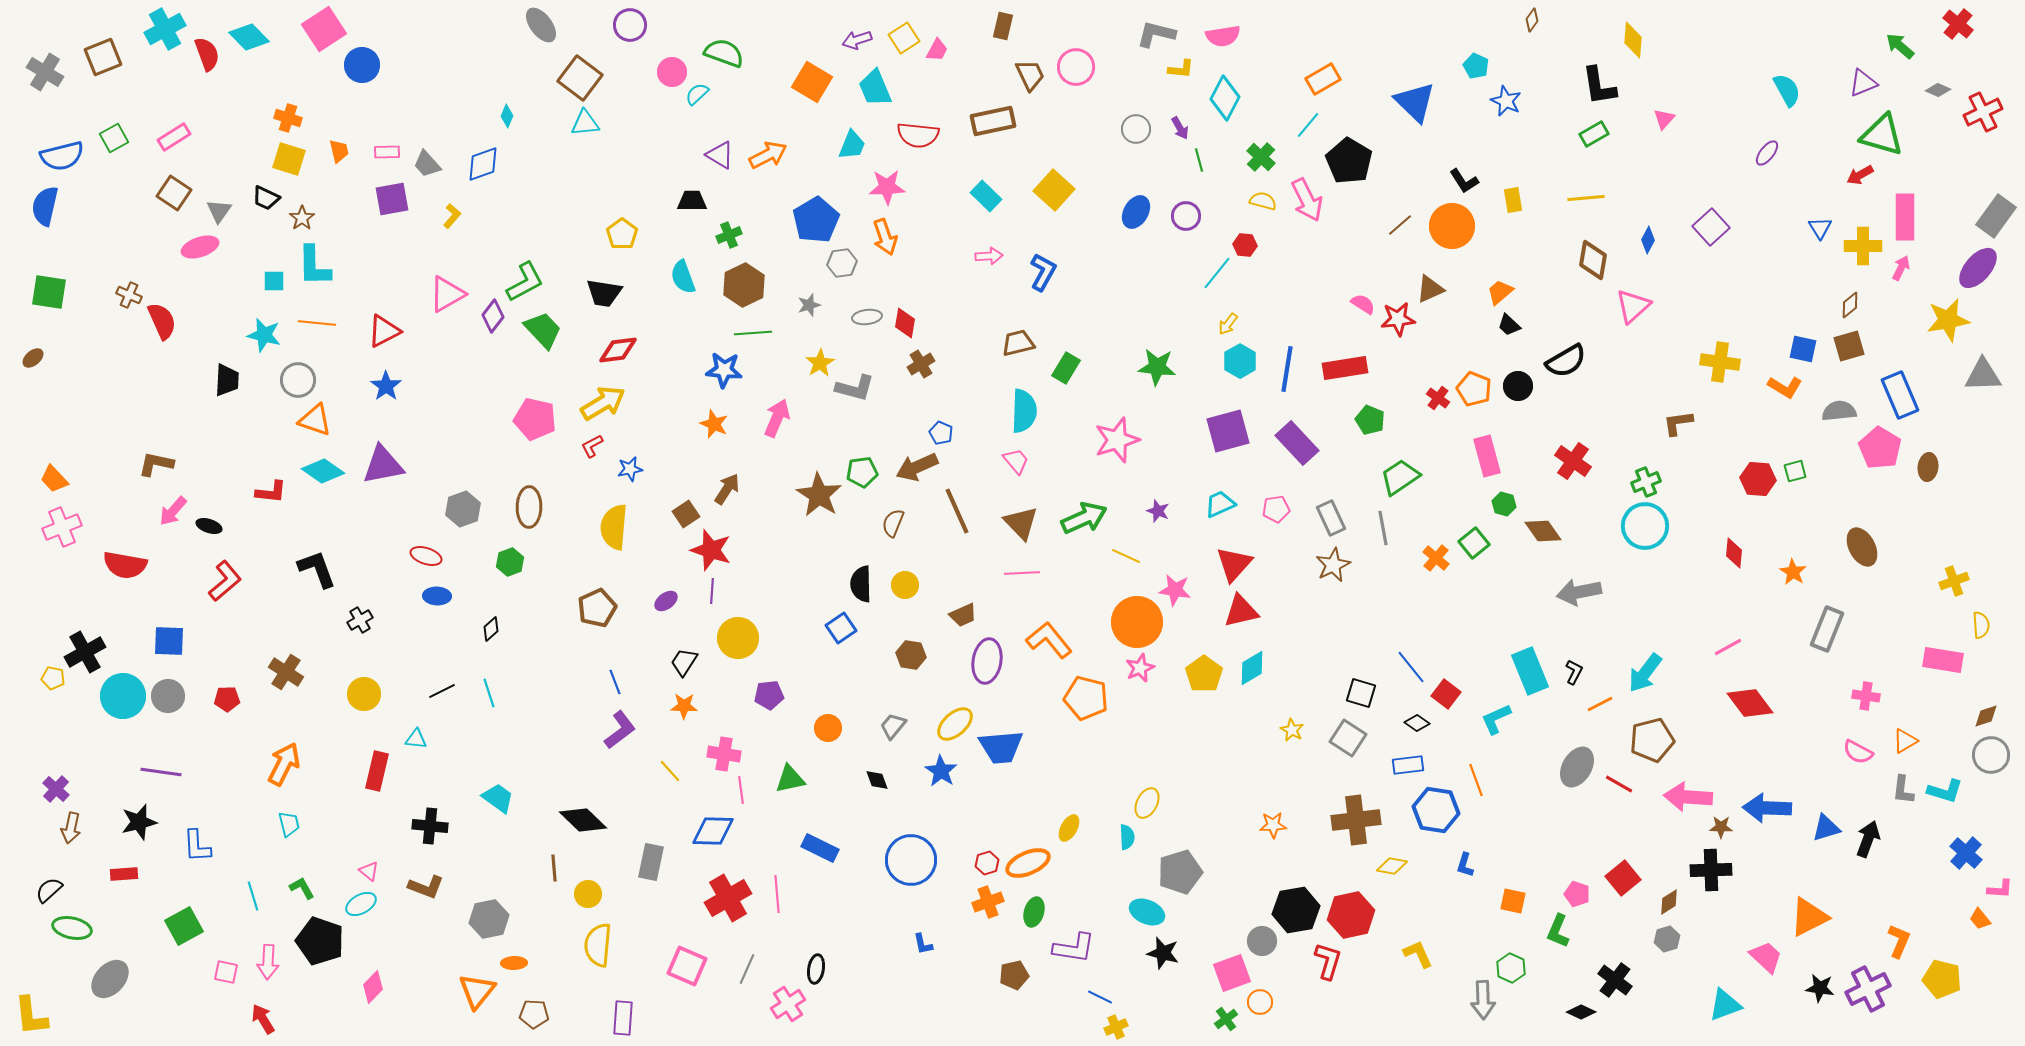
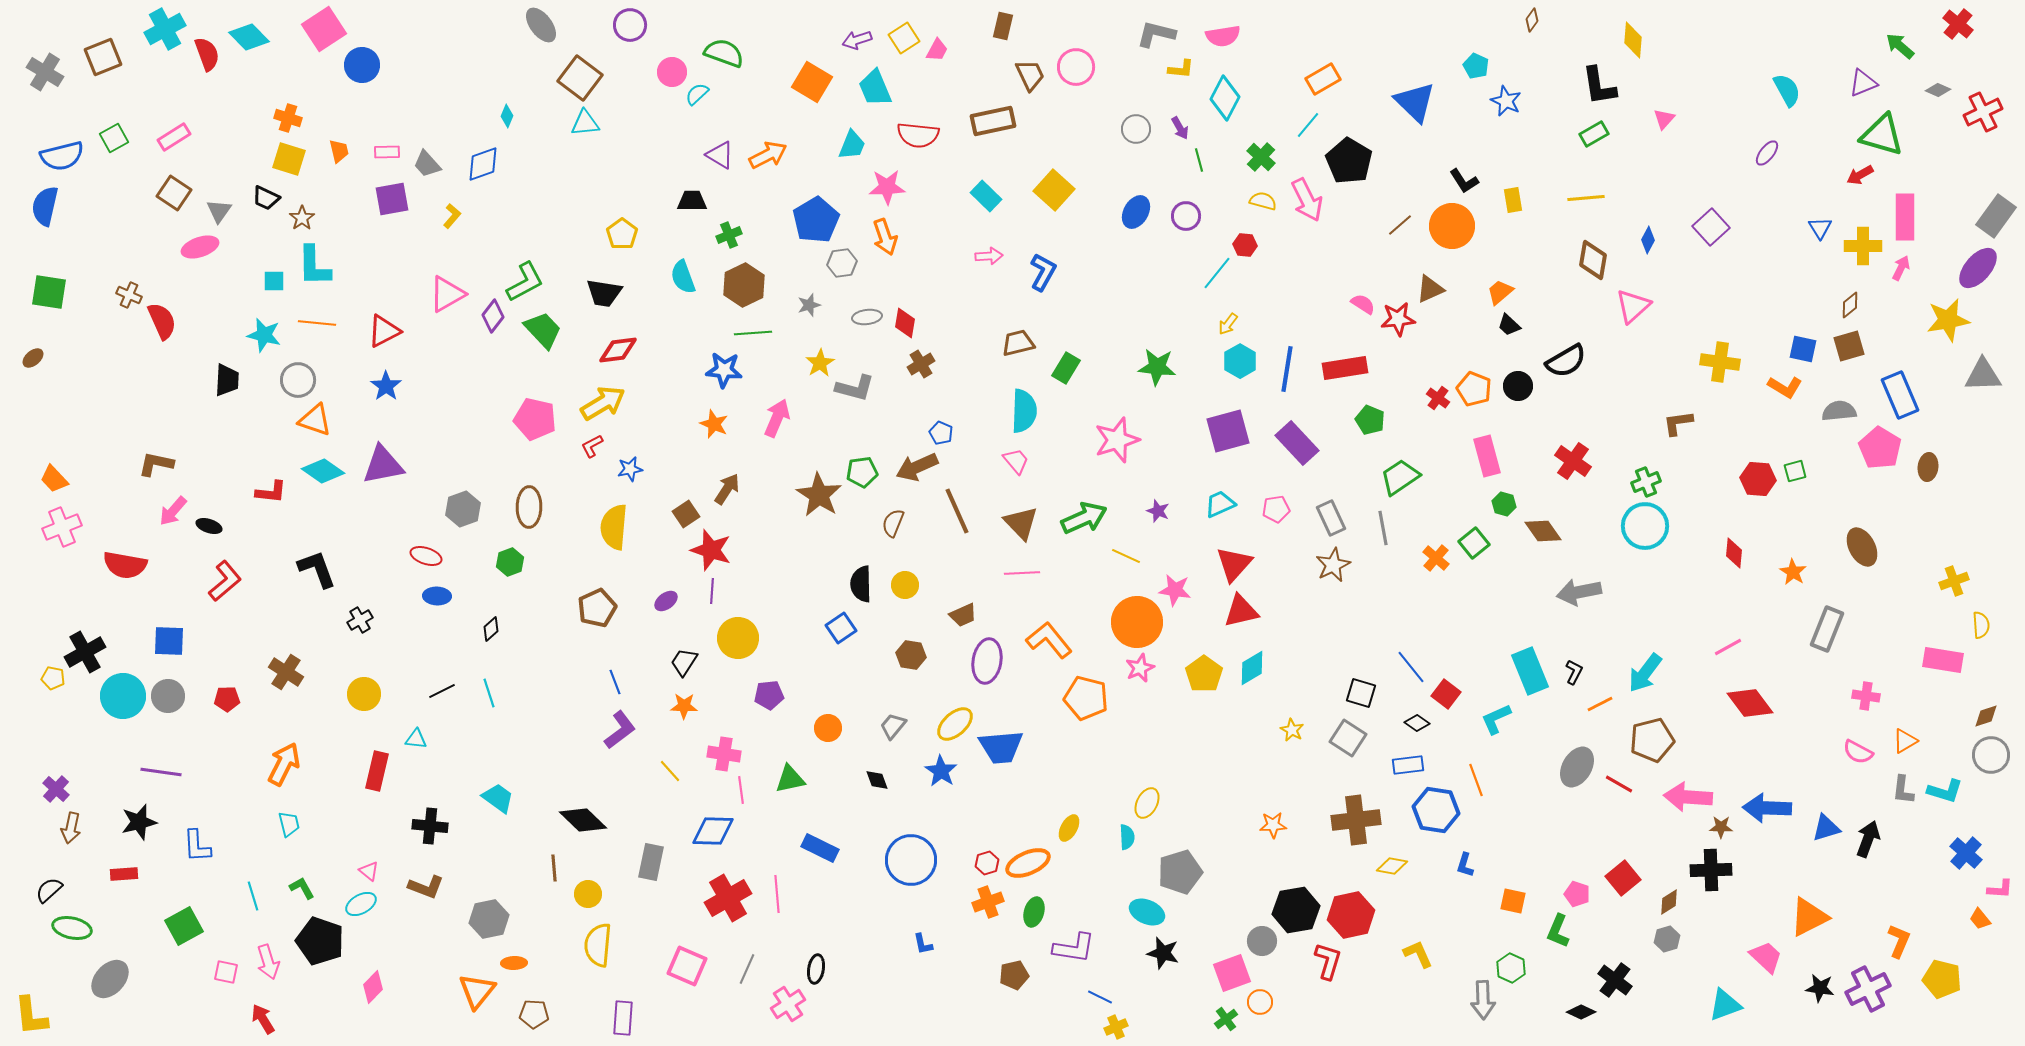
pink arrow at (268, 962): rotated 20 degrees counterclockwise
